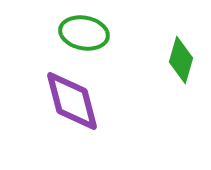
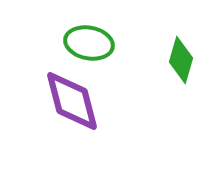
green ellipse: moved 5 px right, 10 px down
